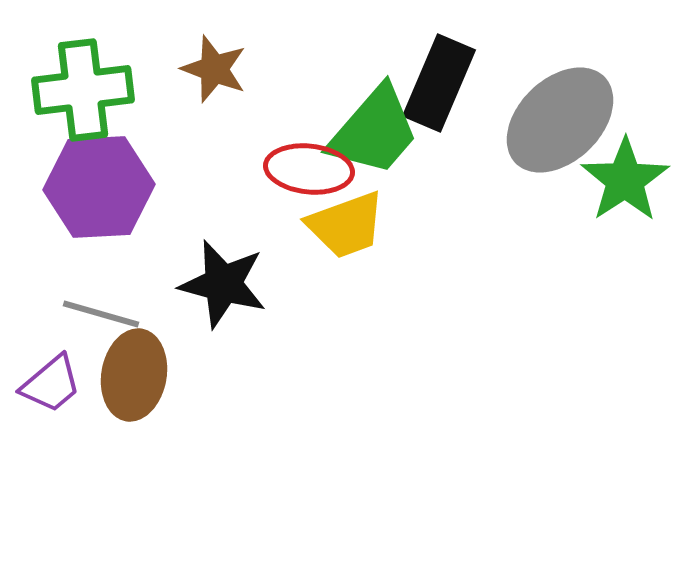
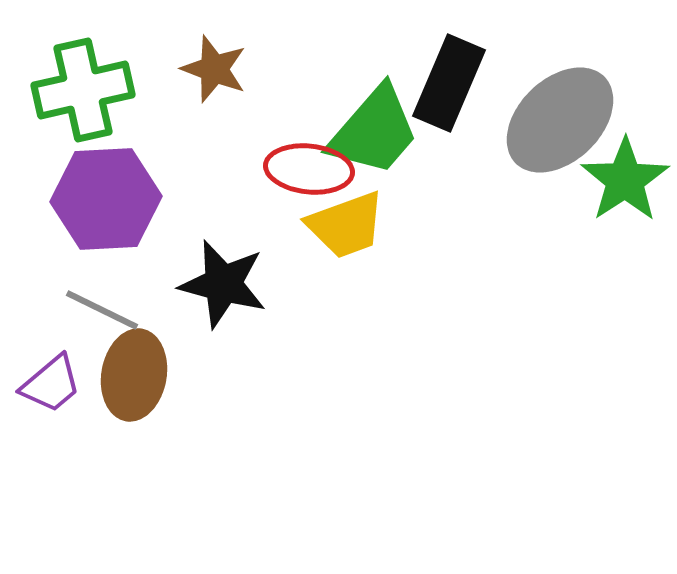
black rectangle: moved 10 px right
green cross: rotated 6 degrees counterclockwise
purple hexagon: moved 7 px right, 12 px down
gray line: moved 1 px right, 4 px up; rotated 10 degrees clockwise
